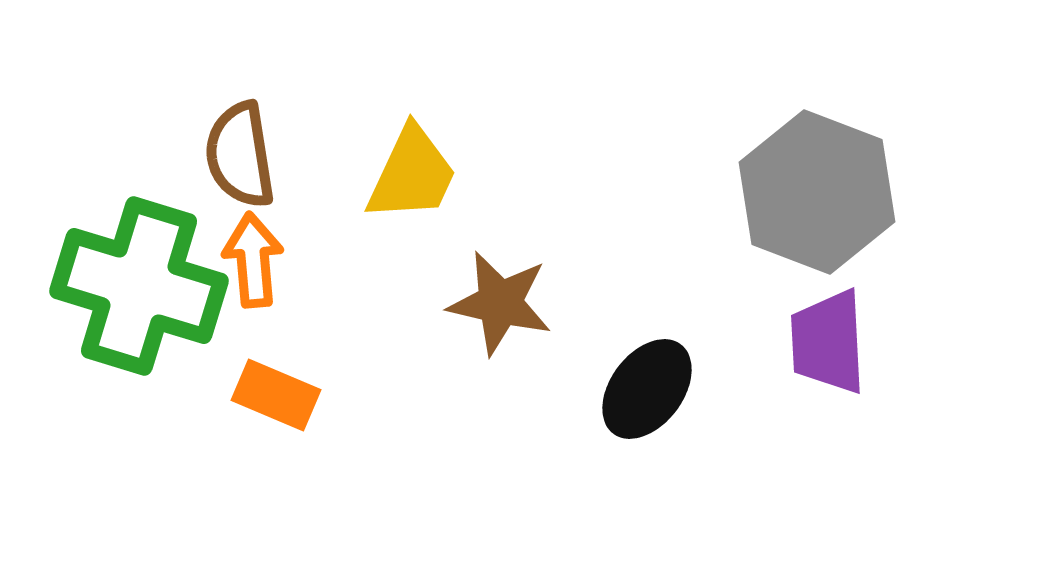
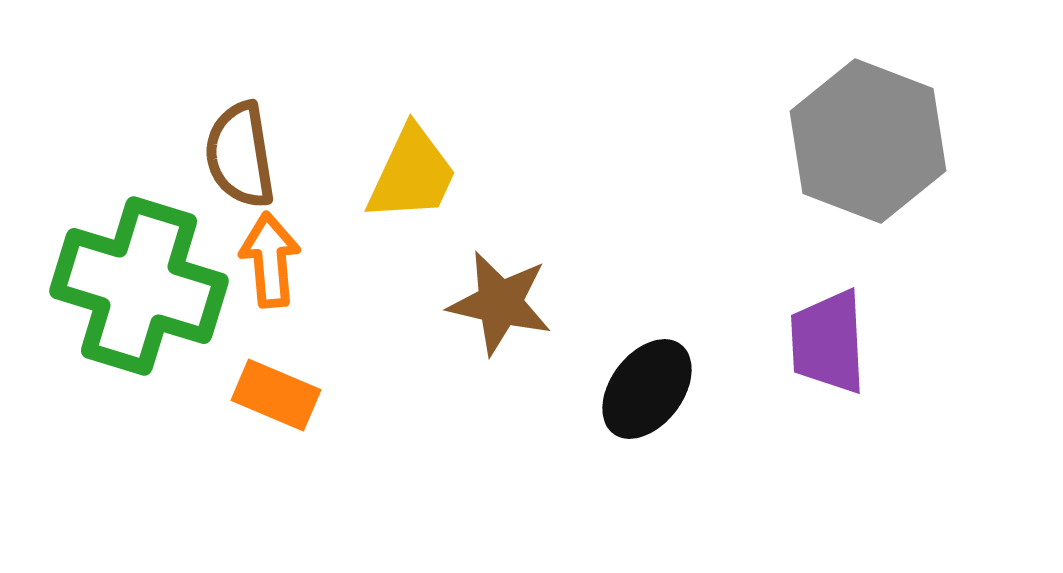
gray hexagon: moved 51 px right, 51 px up
orange arrow: moved 17 px right
